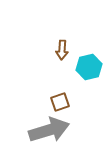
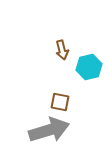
brown arrow: rotated 18 degrees counterclockwise
brown square: rotated 30 degrees clockwise
